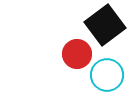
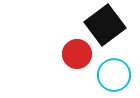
cyan circle: moved 7 px right
